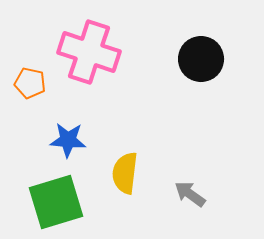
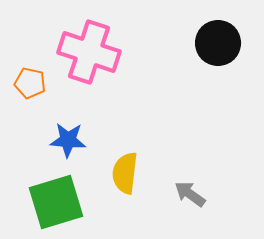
black circle: moved 17 px right, 16 px up
